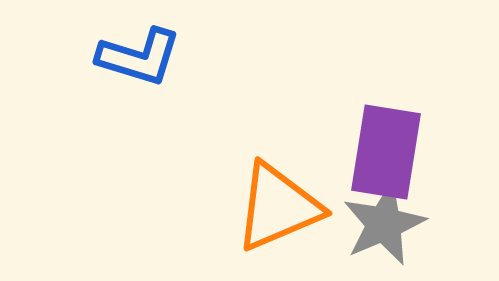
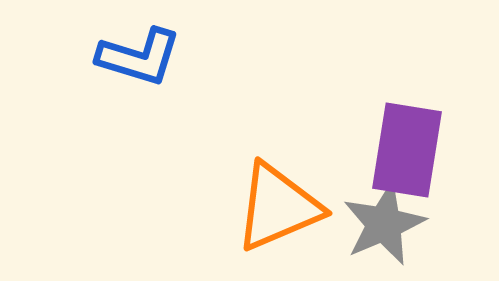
purple rectangle: moved 21 px right, 2 px up
